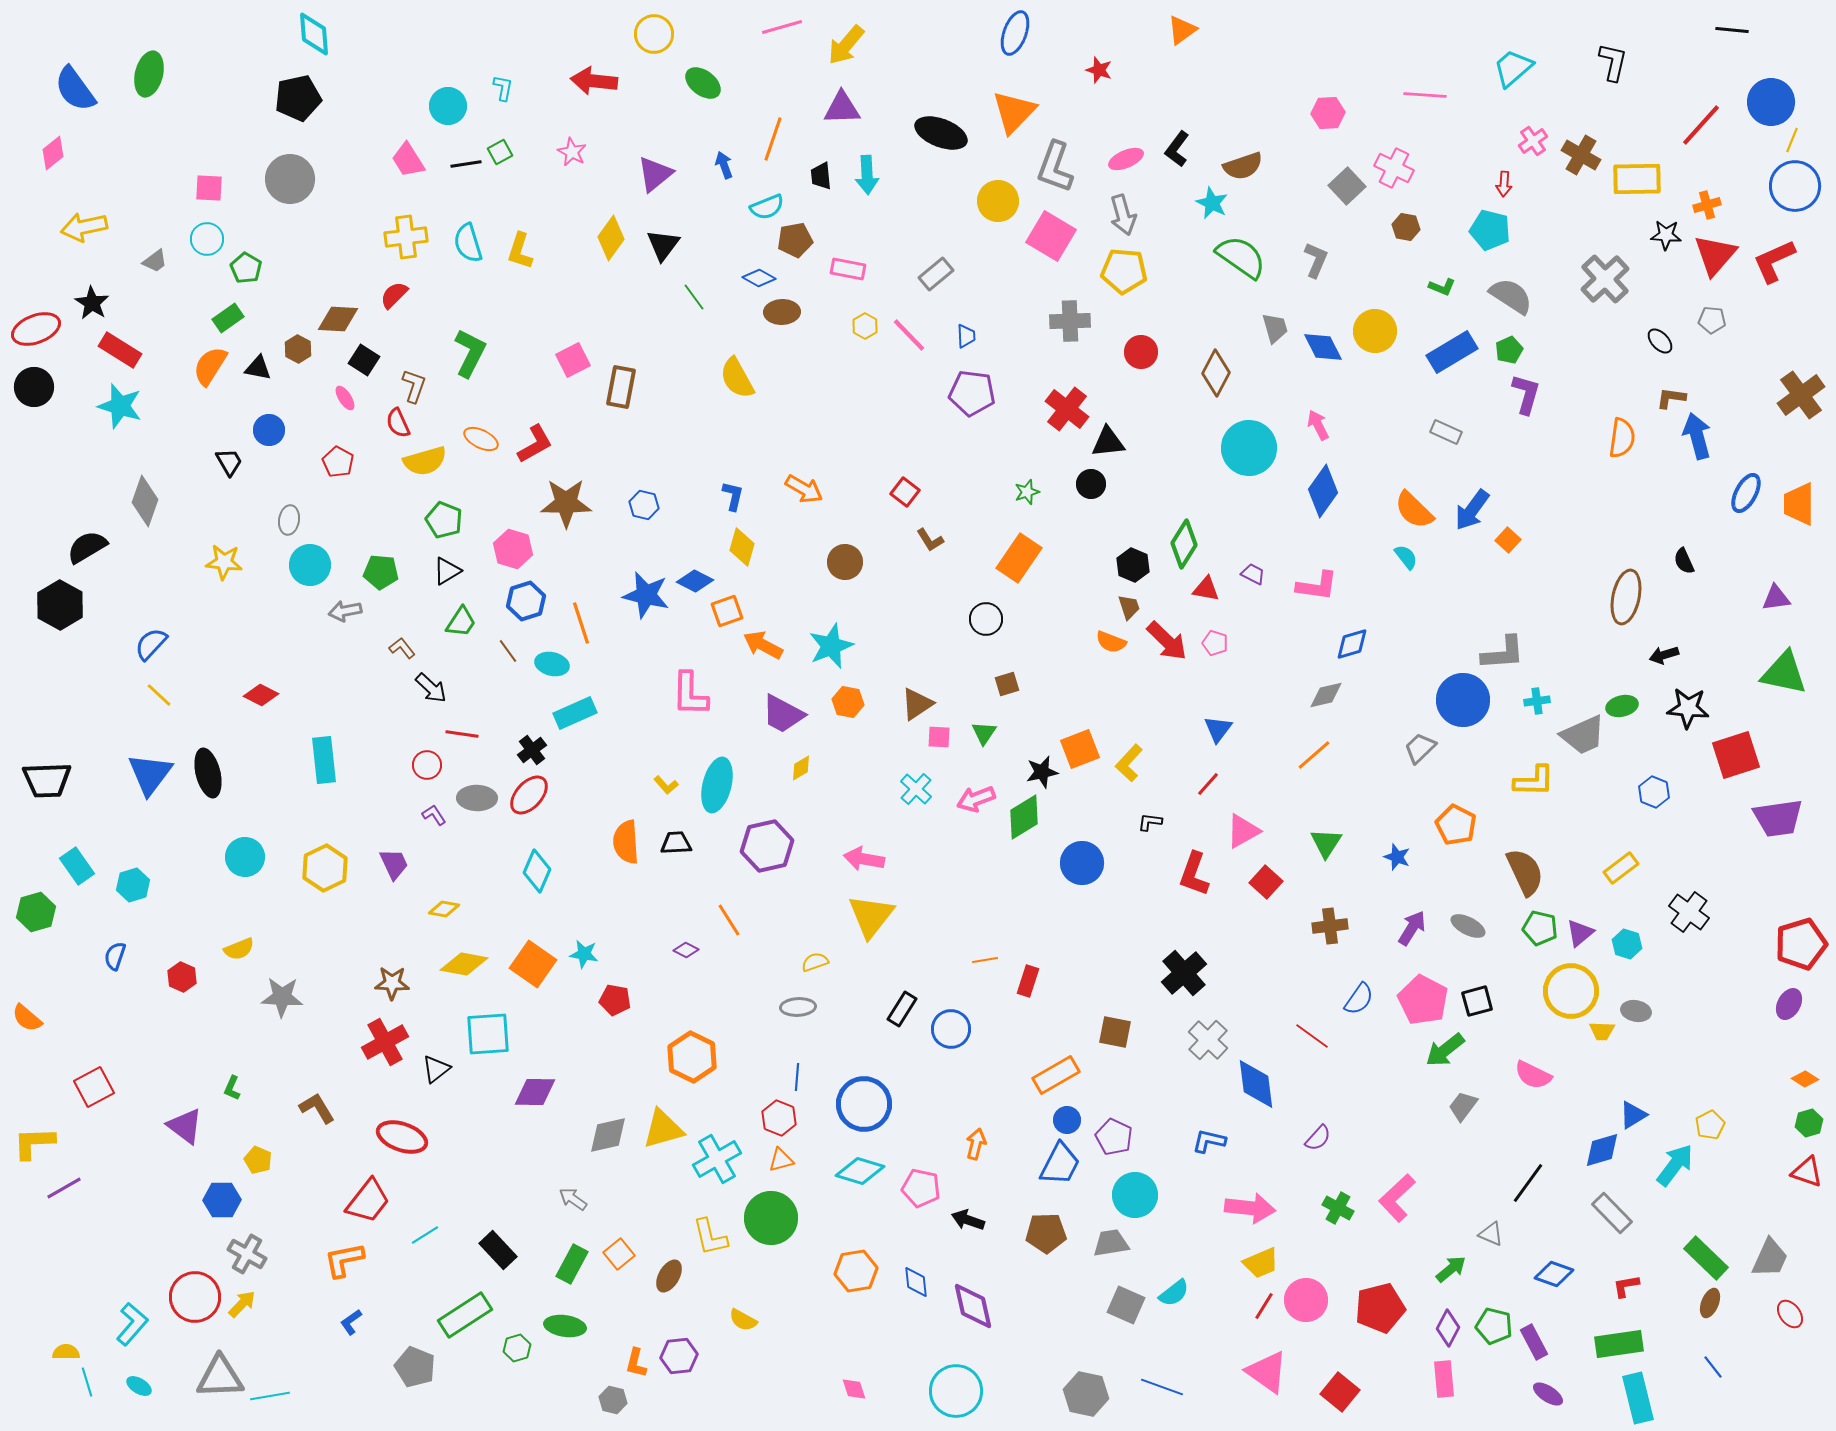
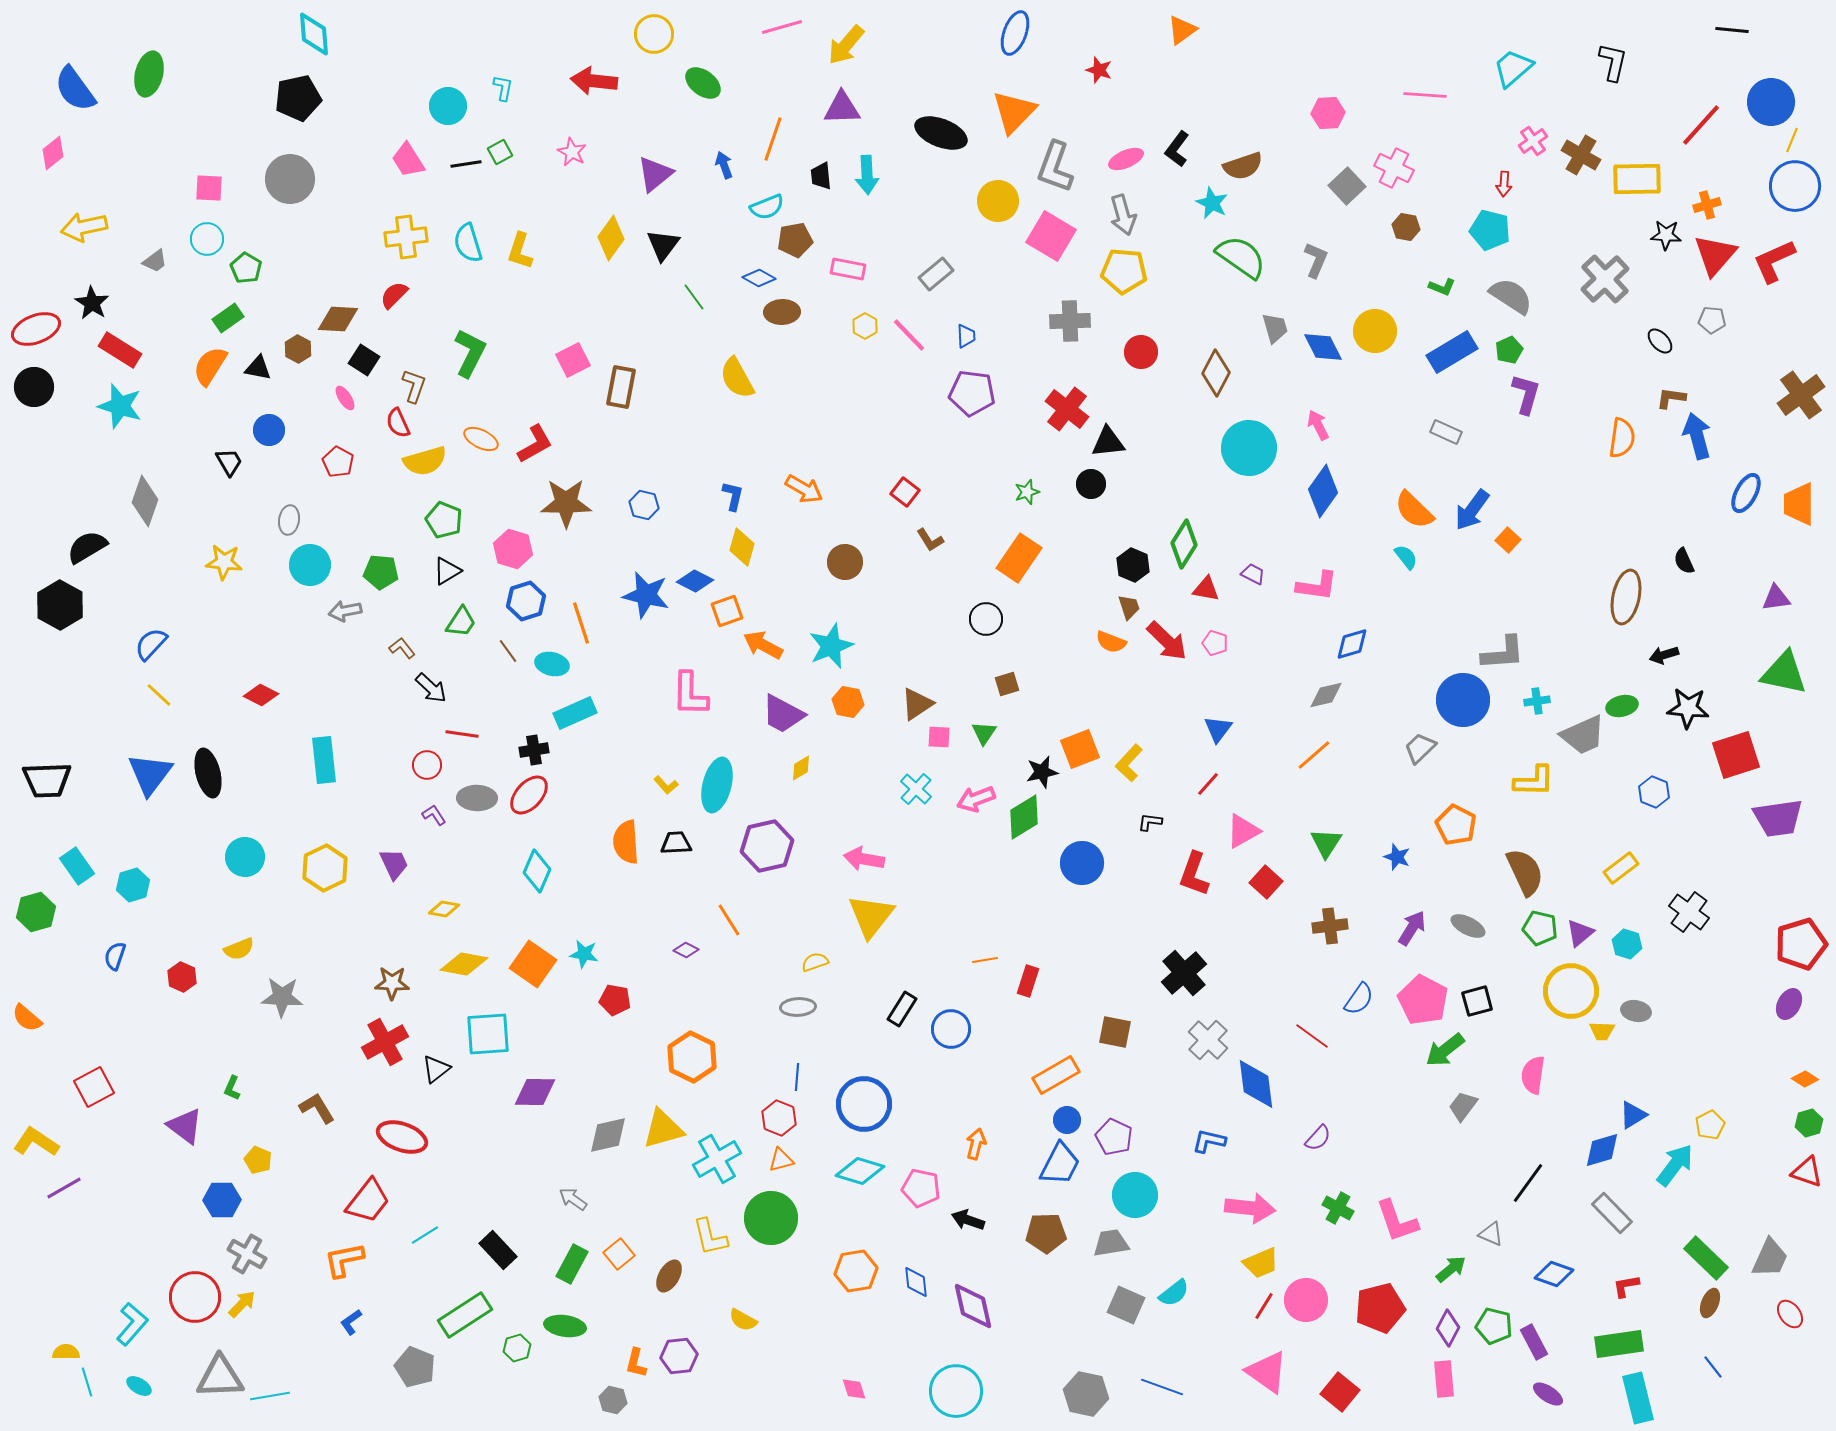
black cross at (532, 750): moved 2 px right; rotated 28 degrees clockwise
pink semicircle at (1533, 1075): rotated 72 degrees clockwise
yellow L-shape at (34, 1143): moved 2 px right, 1 px up; rotated 36 degrees clockwise
pink L-shape at (1397, 1198): moved 23 px down; rotated 66 degrees counterclockwise
